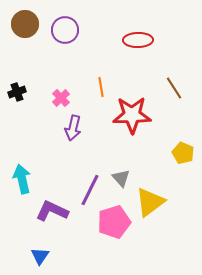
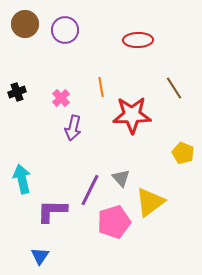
purple L-shape: rotated 24 degrees counterclockwise
